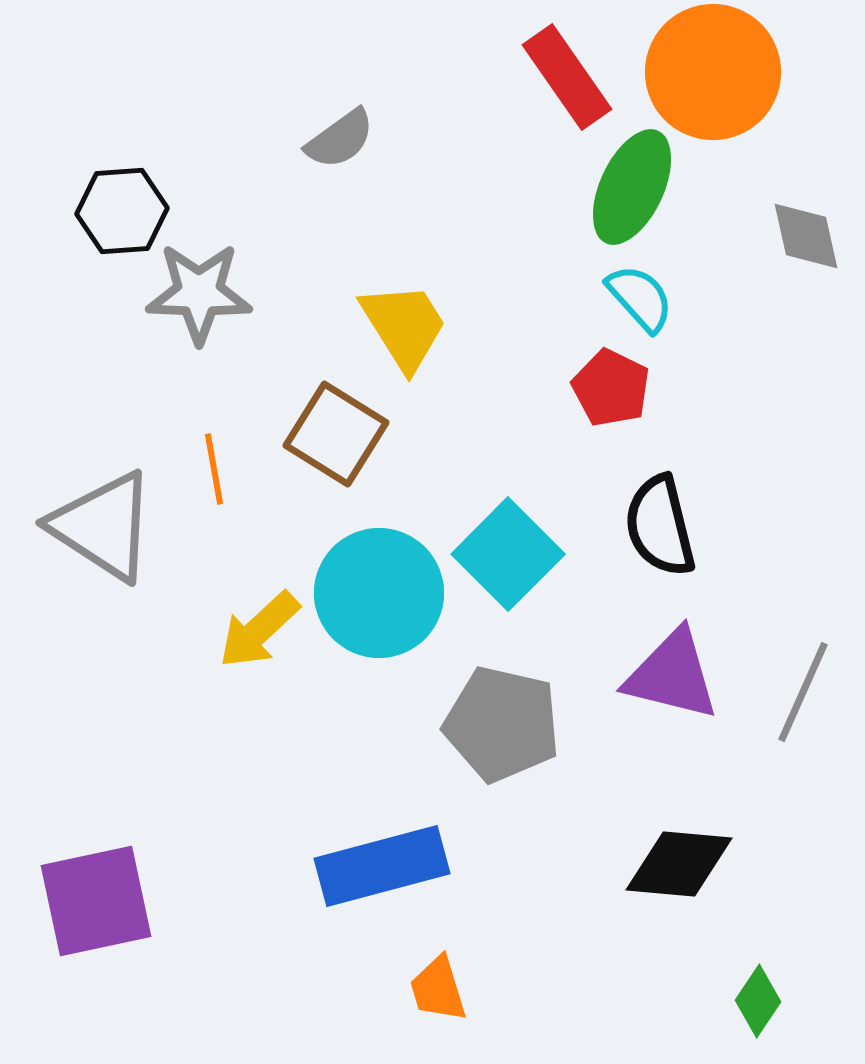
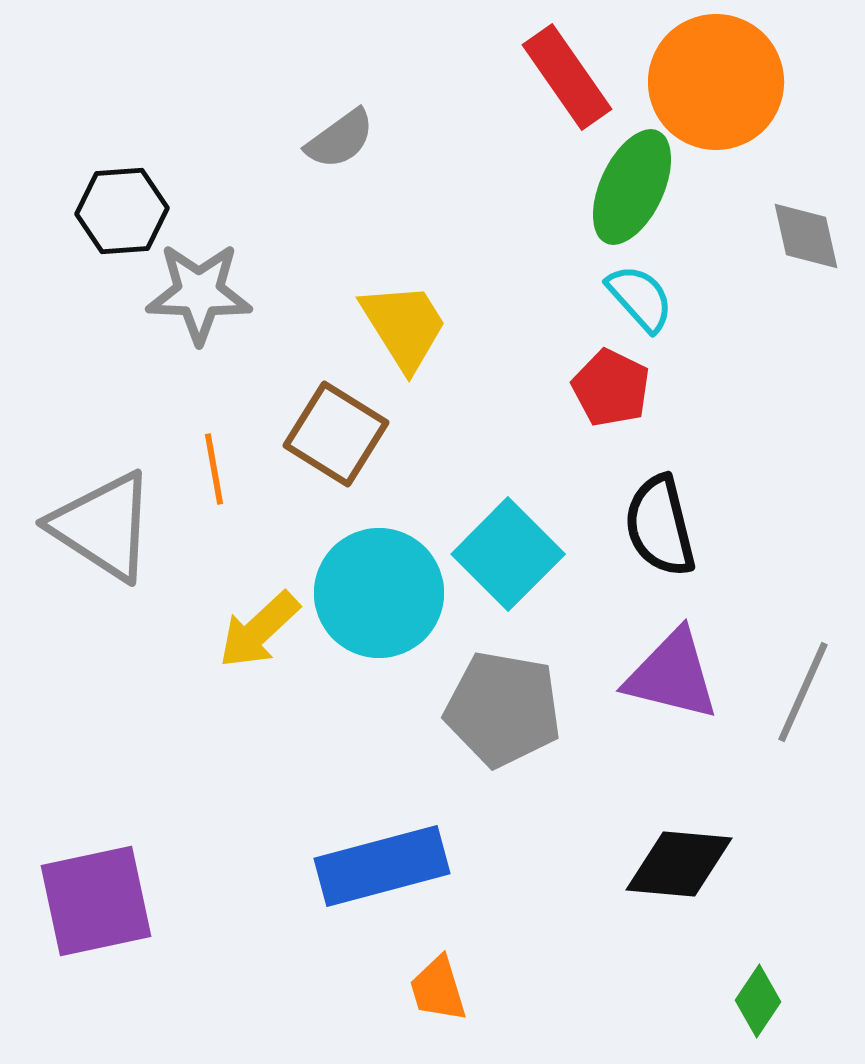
orange circle: moved 3 px right, 10 px down
gray pentagon: moved 1 px right, 15 px up; rotated 3 degrees counterclockwise
